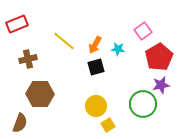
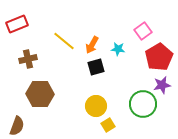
orange arrow: moved 3 px left
purple star: moved 1 px right
brown semicircle: moved 3 px left, 3 px down
